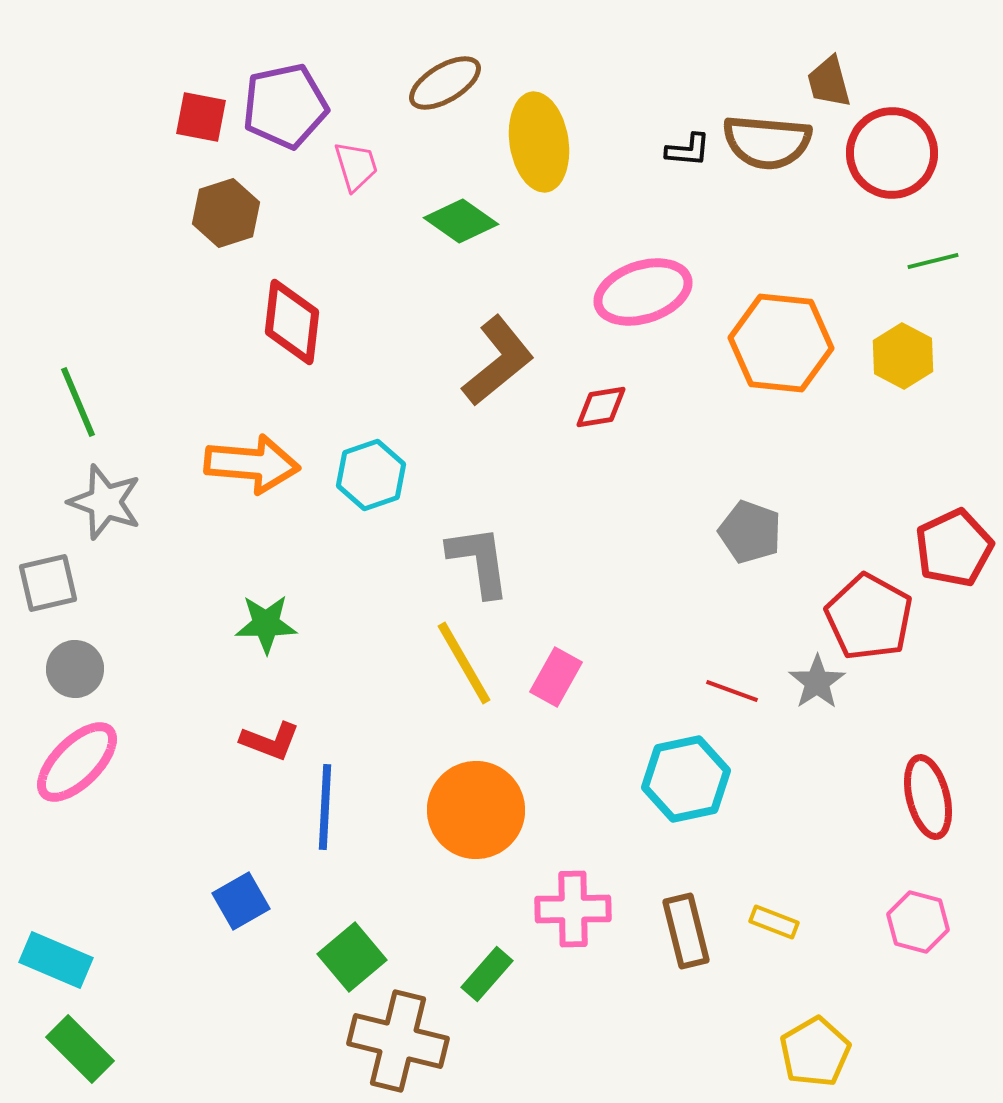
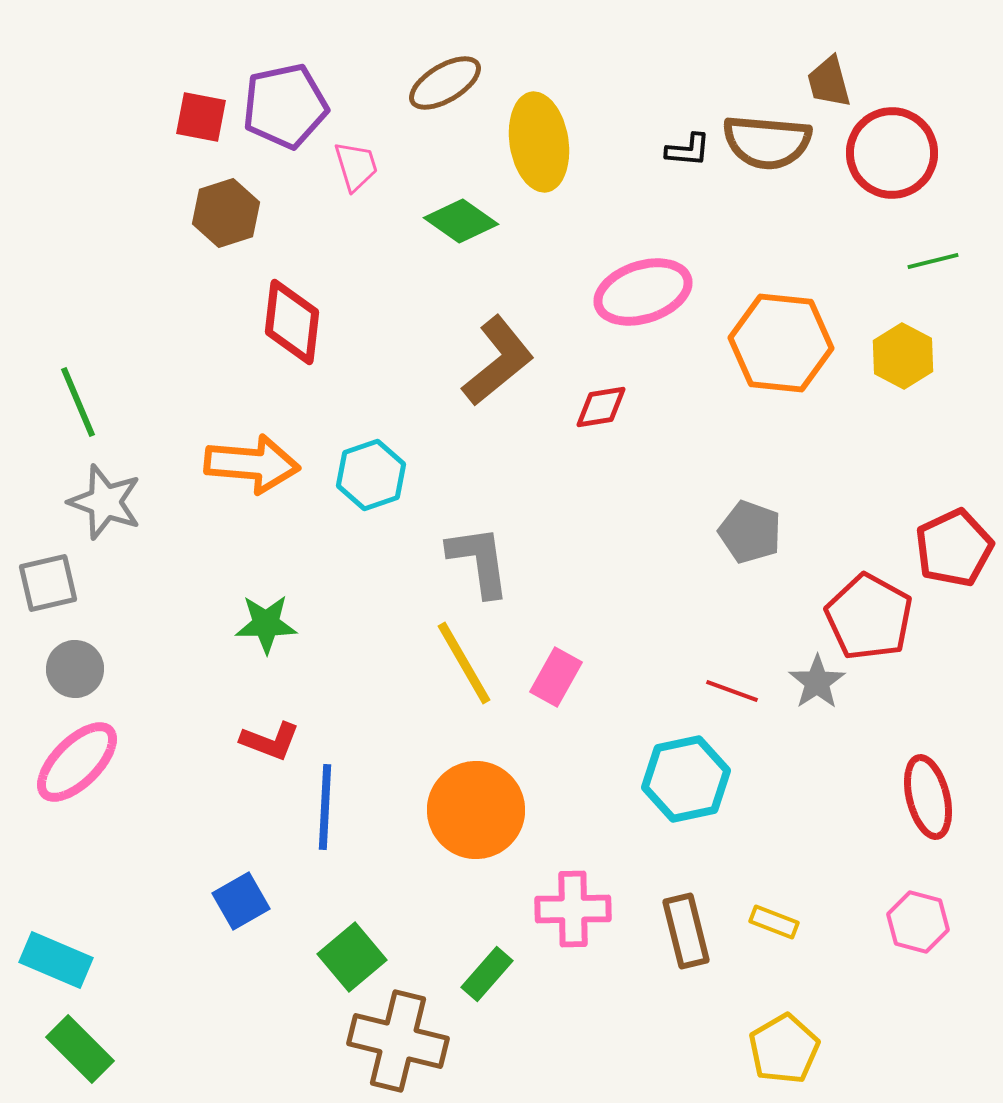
yellow pentagon at (815, 1052): moved 31 px left, 3 px up
